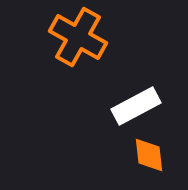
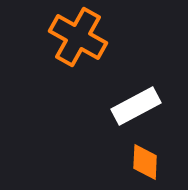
orange diamond: moved 4 px left, 7 px down; rotated 9 degrees clockwise
